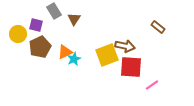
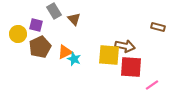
brown triangle: rotated 16 degrees counterclockwise
brown rectangle: rotated 24 degrees counterclockwise
yellow square: moved 2 px right; rotated 25 degrees clockwise
cyan star: rotated 24 degrees counterclockwise
